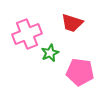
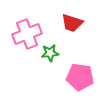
green star: rotated 18 degrees clockwise
pink pentagon: moved 5 px down
